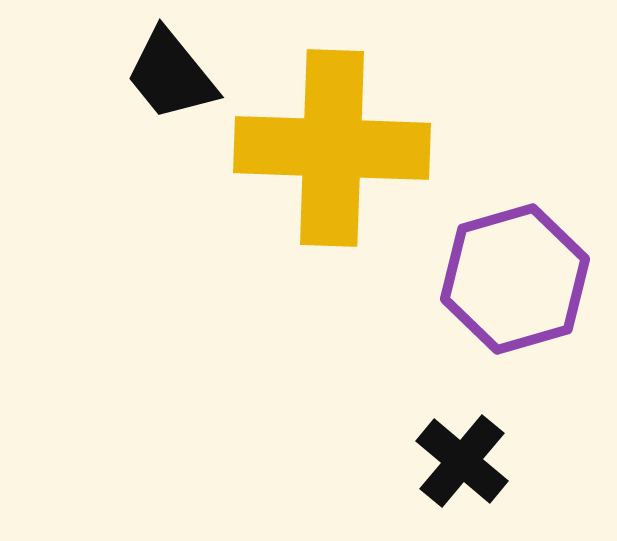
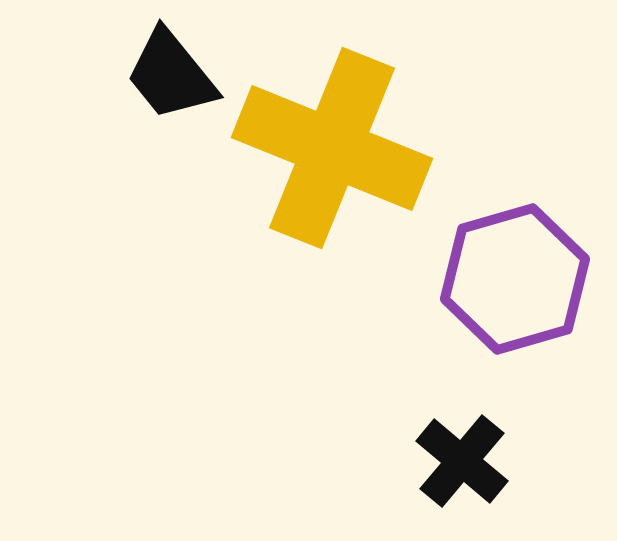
yellow cross: rotated 20 degrees clockwise
